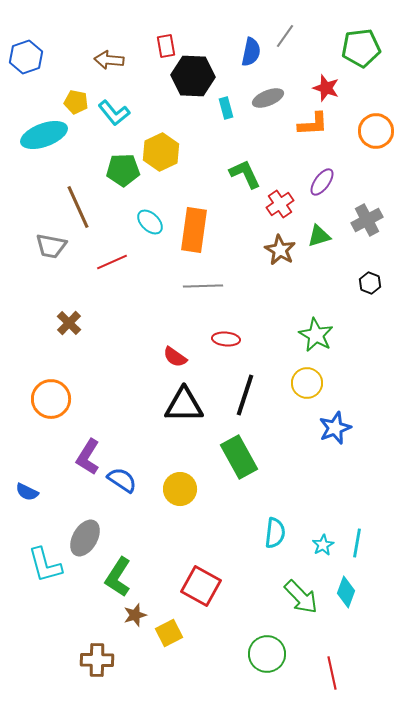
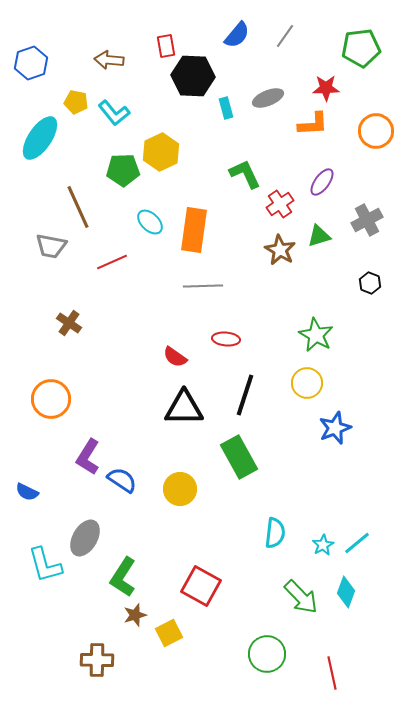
blue semicircle at (251, 52): moved 14 px left, 17 px up; rotated 28 degrees clockwise
blue hexagon at (26, 57): moved 5 px right, 6 px down
red star at (326, 88): rotated 20 degrees counterclockwise
cyan ellipse at (44, 135): moved 4 px left, 3 px down; rotated 36 degrees counterclockwise
brown cross at (69, 323): rotated 10 degrees counterclockwise
black triangle at (184, 405): moved 3 px down
cyan line at (357, 543): rotated 40 degrees clockwise
green L-shape at (118, 577): moved 5 px right
